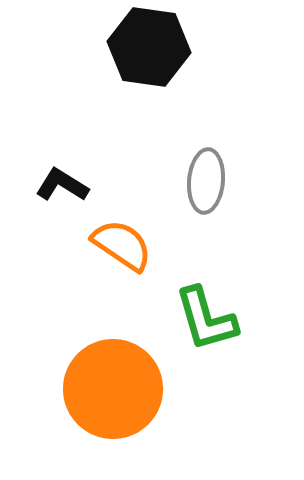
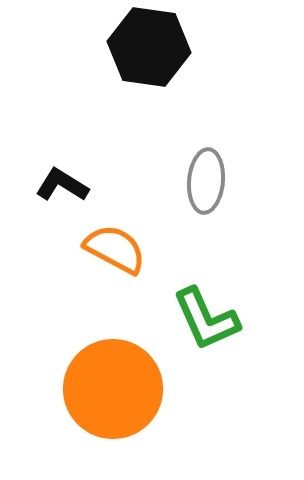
orange semicircle: moved 7 px left, 4 px down; rotated 6 degrees counterclockwise
green L-shape: rotated 8 degrees counterclockwise
